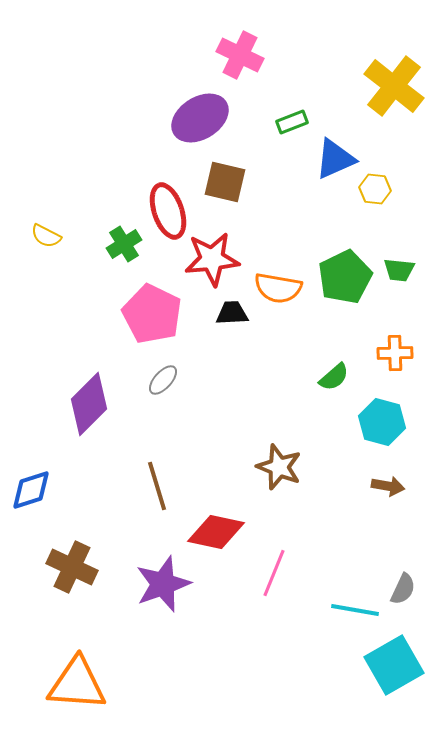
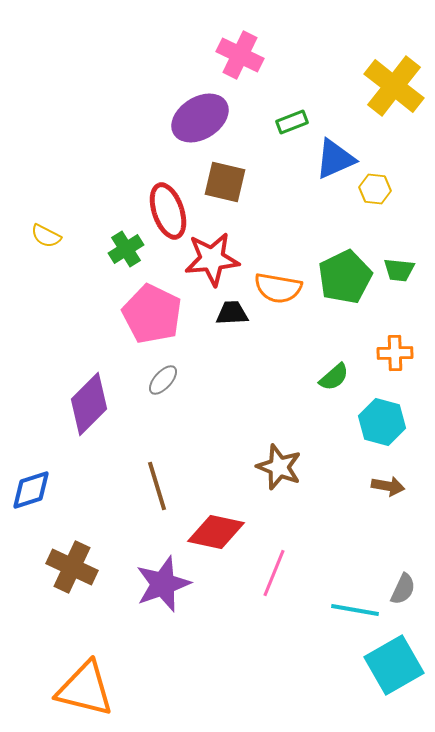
green cross: moved 2 px right, 5 px down
orange triangle: moved 8 px right, 5 px down; rotated 10 degrees clockwise
